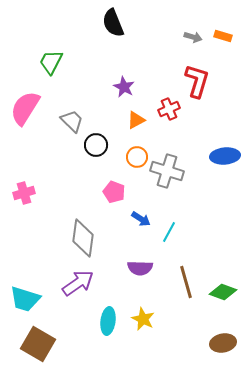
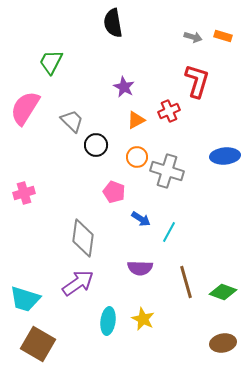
black semicircle: rotated 12 degrees clockwise
red cross: moved 2 px down
